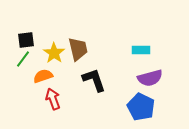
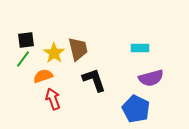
cyan rectangle: moved 1 px left, 2 px up
purple semicircle: moved 1 px right
blue pentagon: moved 5 px left, 2 px down
